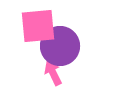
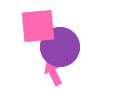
purple circle: moved 1 px down
